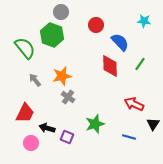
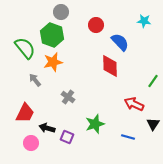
green line: moved 13 px right, 17 px down
orange star: moved 9 px left, 14 px up
blue line: moved 1 px left
